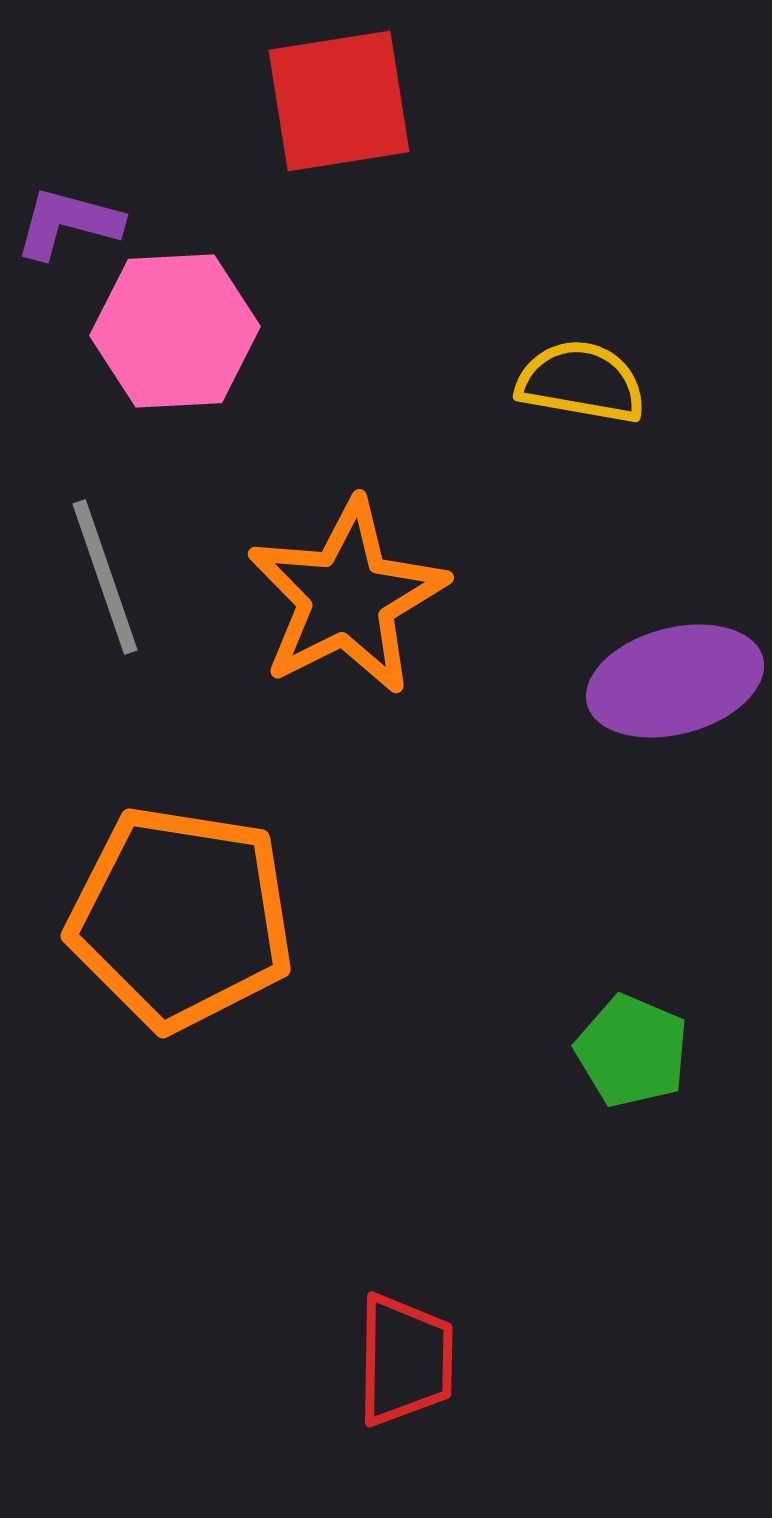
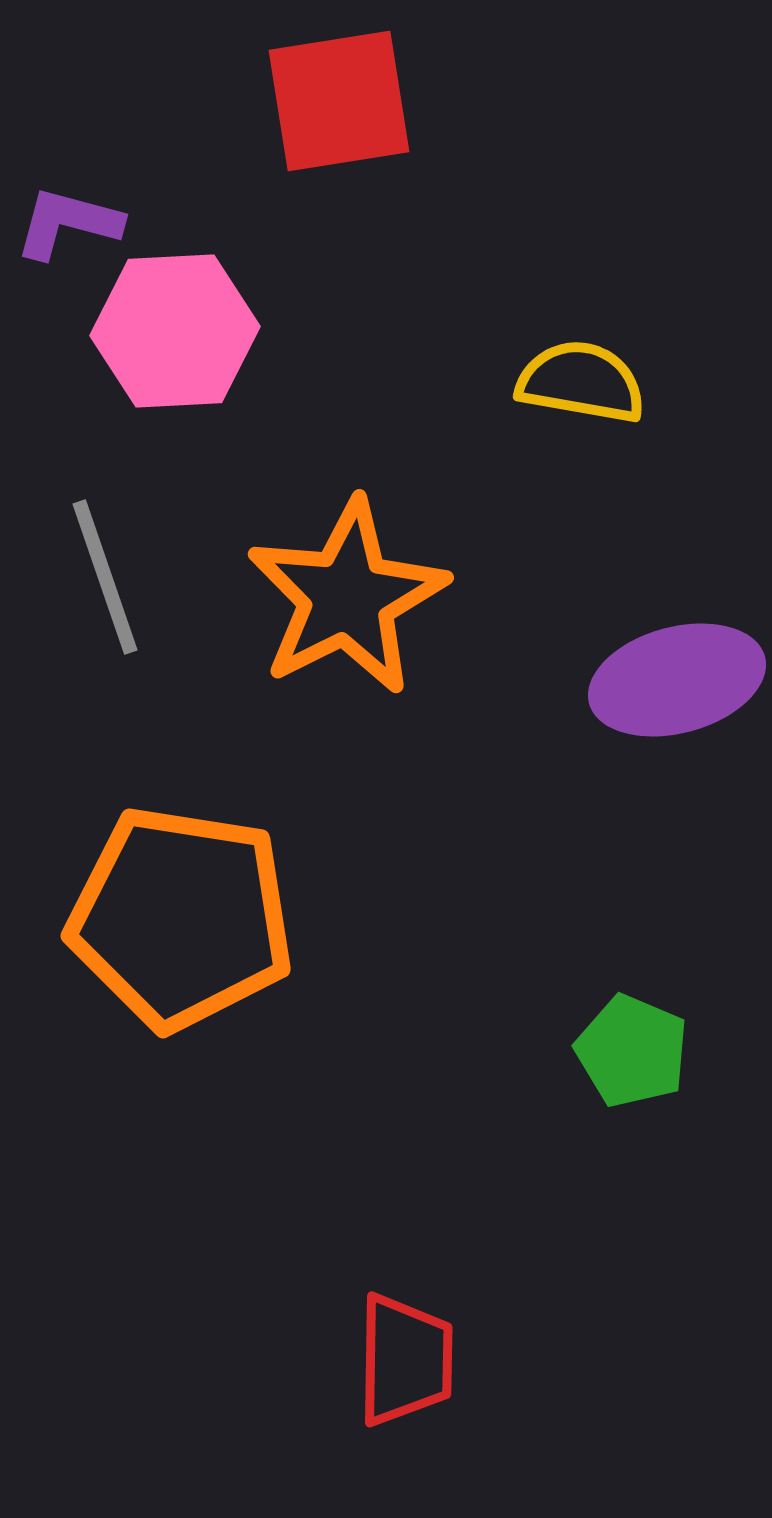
purple ellipse: moved 2 px right, 1 px up
